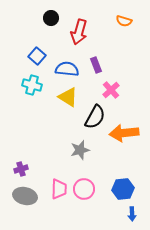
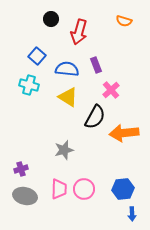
black circle: moved 1 px down
cyan cross: moved 3 px left
gray star: moved 16 px left
